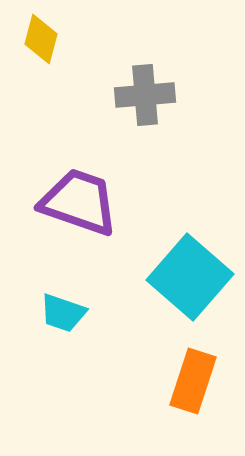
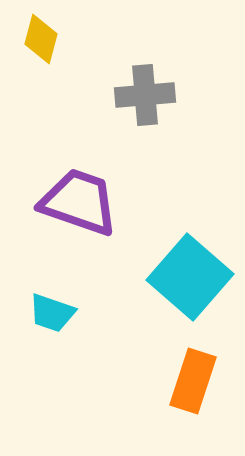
cyan trapezoid: moved 11 px left
